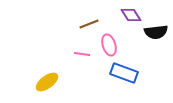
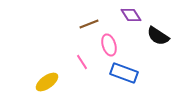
black semicircle: moved 2 px right, 4 px down; rotated 40 degrees clockwise
pink line: moved 8 px down; rotated 49 degrees clockwise
